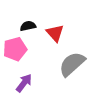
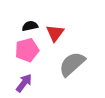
black semicircle: moved 2 px right
red triangle: rotated 18 degrees clockwise
pink pentagon: moved 12 px right, 1 px down
